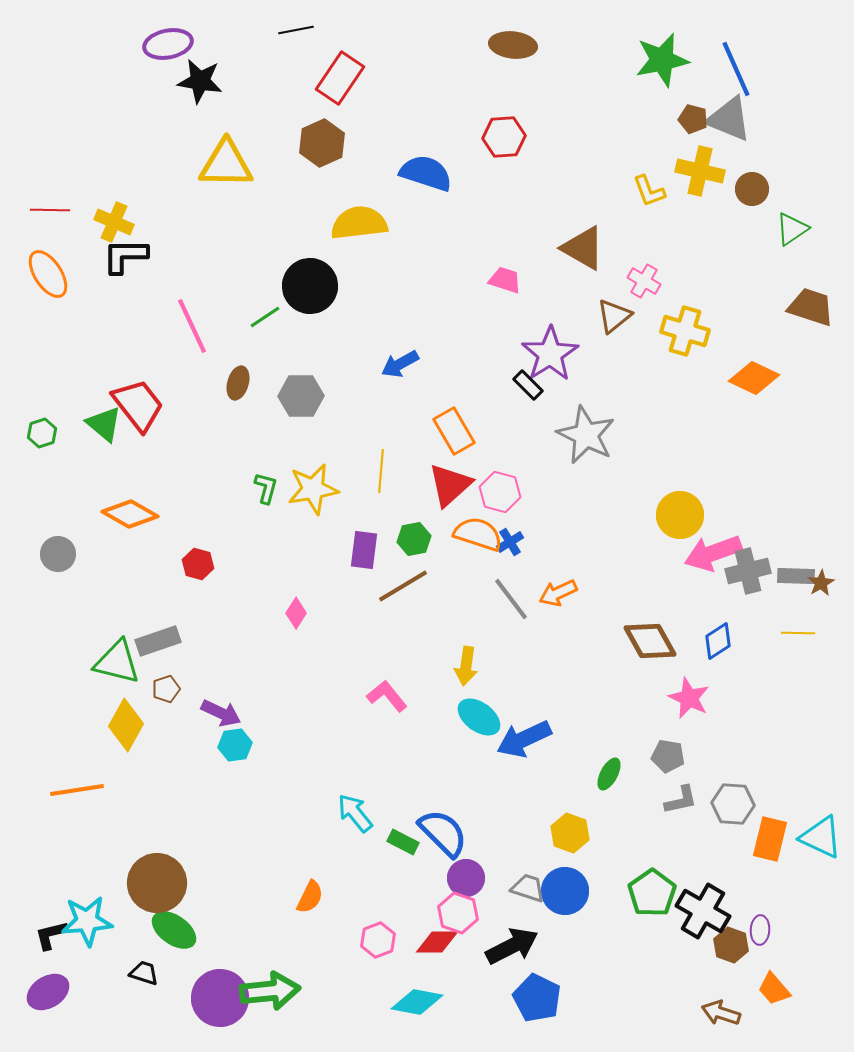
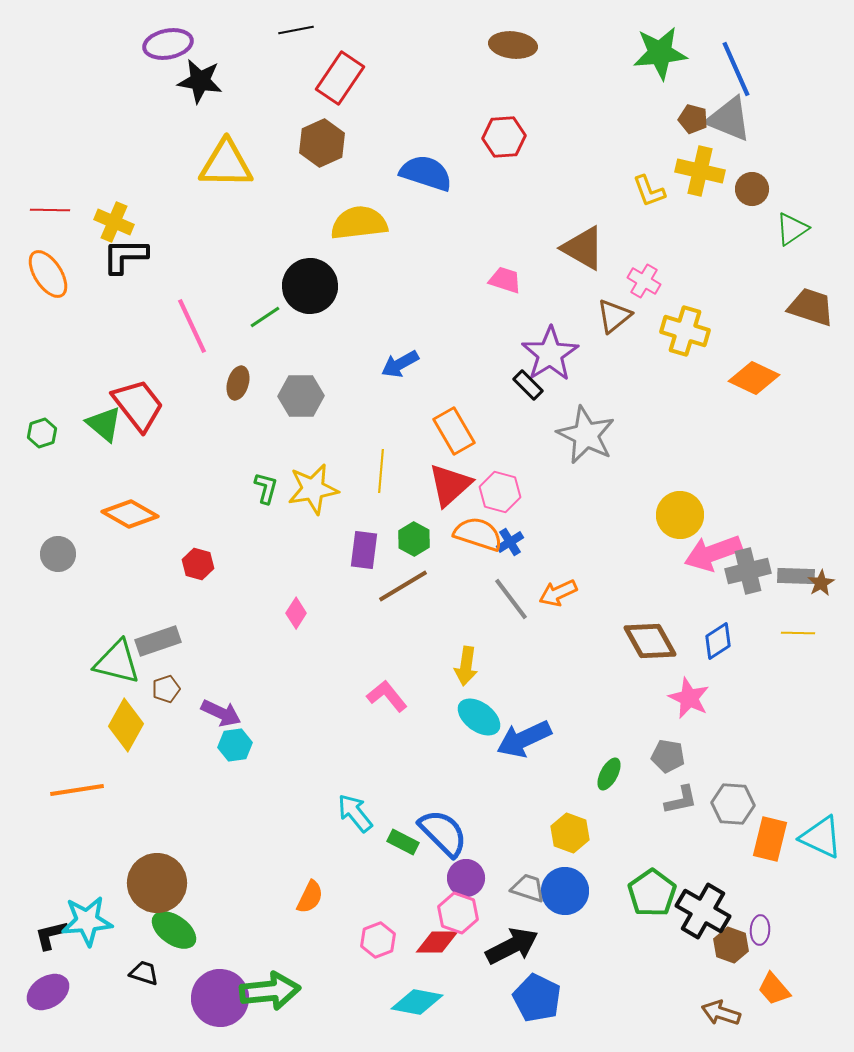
green star at (662, 60): moved 2 px left, 7 px up; rotated 6 degrees clockwise
green hexagon at (414, 539): rotated 20 degrees counterclockwise
